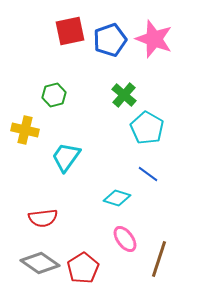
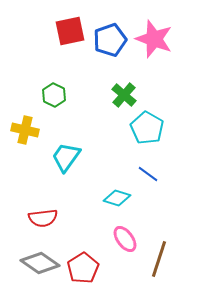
green hexagon: rotated 20 degrees counterclockwise
